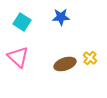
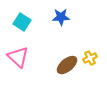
yellow cross: rotated 24 degrees clockwise
brown ellipse: moved 2 px right, 1 px down; rotated 20 degrees counterclockwise
